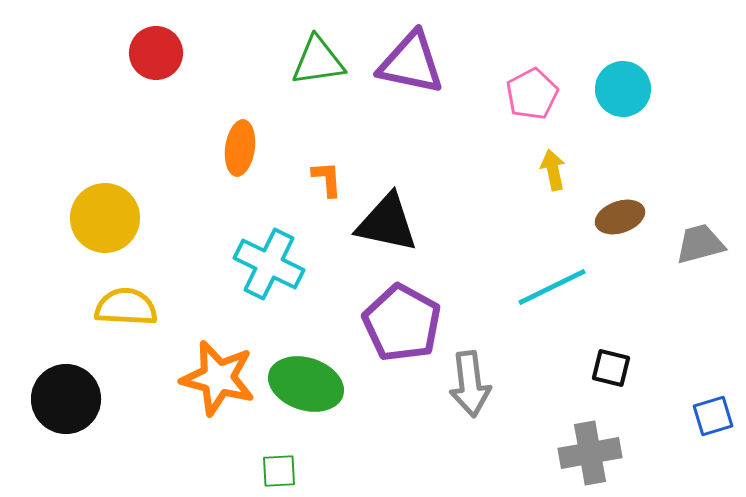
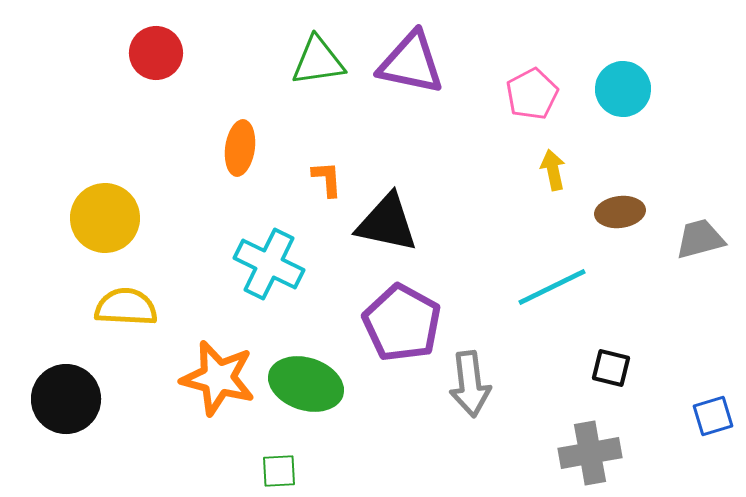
brown ellipse: moved 5 px up; rotated 12 degrees clockwise
gray trapezoid: moved 5 px up
